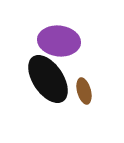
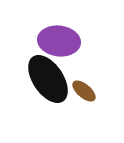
brown ellipse: rotated 35 degrees counterclockwise
